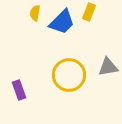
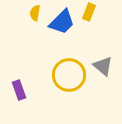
gray triangle: moved 5 px left, 1 px up; rotated 50 degrees clockwise
